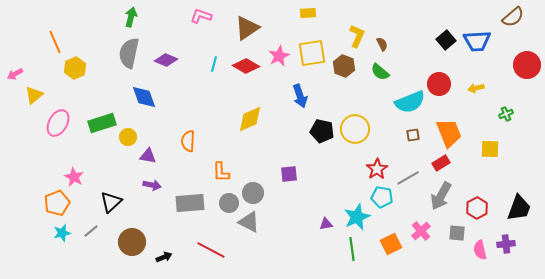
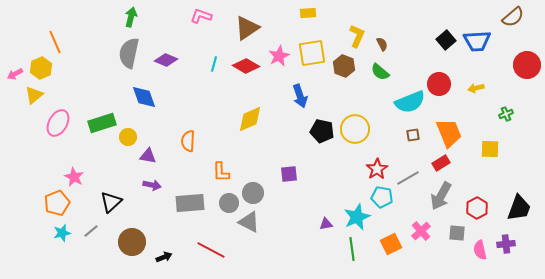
yellow hexagon at (75, 68): moved 34 px left
